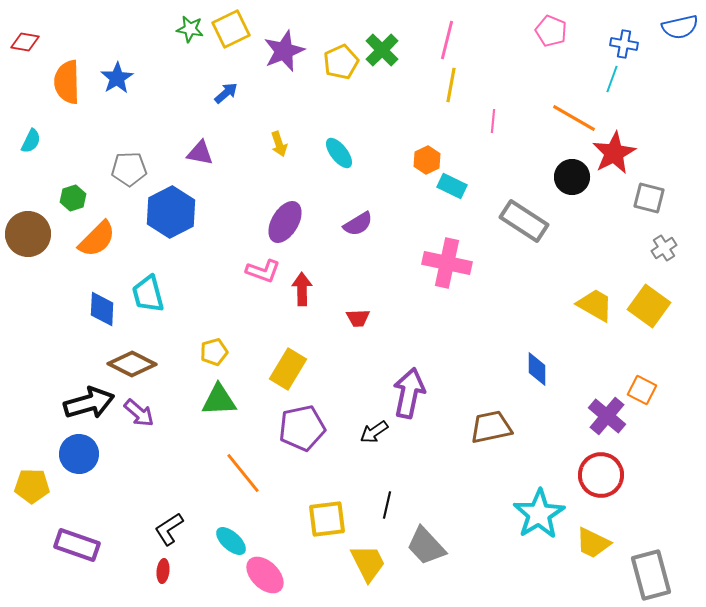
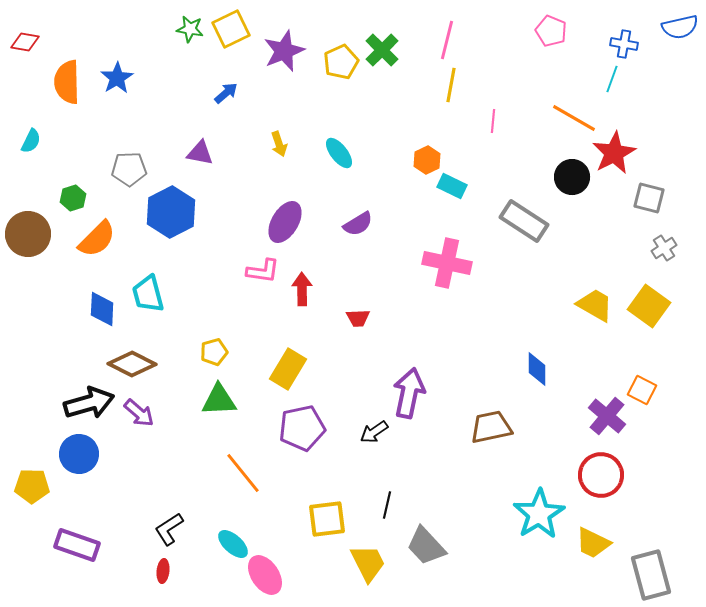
pink L-shape at (263, 271): rotated 12 degrees counterclockwise
cyan ellipse at (231, 541): moved 2 px right, 3 px down
pink ellipse at (265, 575): rotated 12 degrees clockwise
